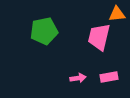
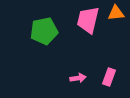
orange triangle: moved 1 px left, 1 px up
pink trapezoid: moved 11 px left, 17 px up
pink rectangle: rotated 60 degrees counterclockwise
